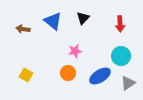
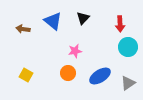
cyan circle: moved 7 px right, 9 px up
